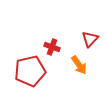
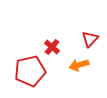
red cross: rotated 21 degrees clockwise
orange arrow: rotated 108 degrees clockwise
